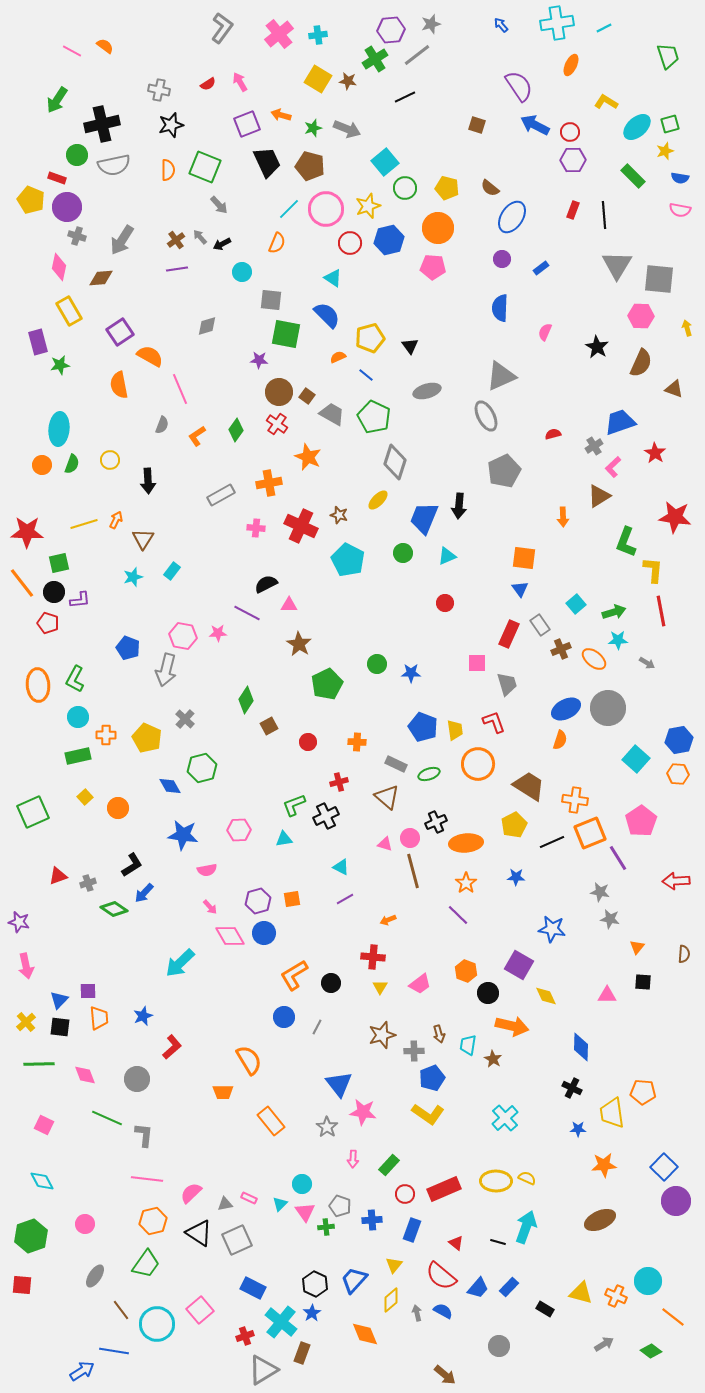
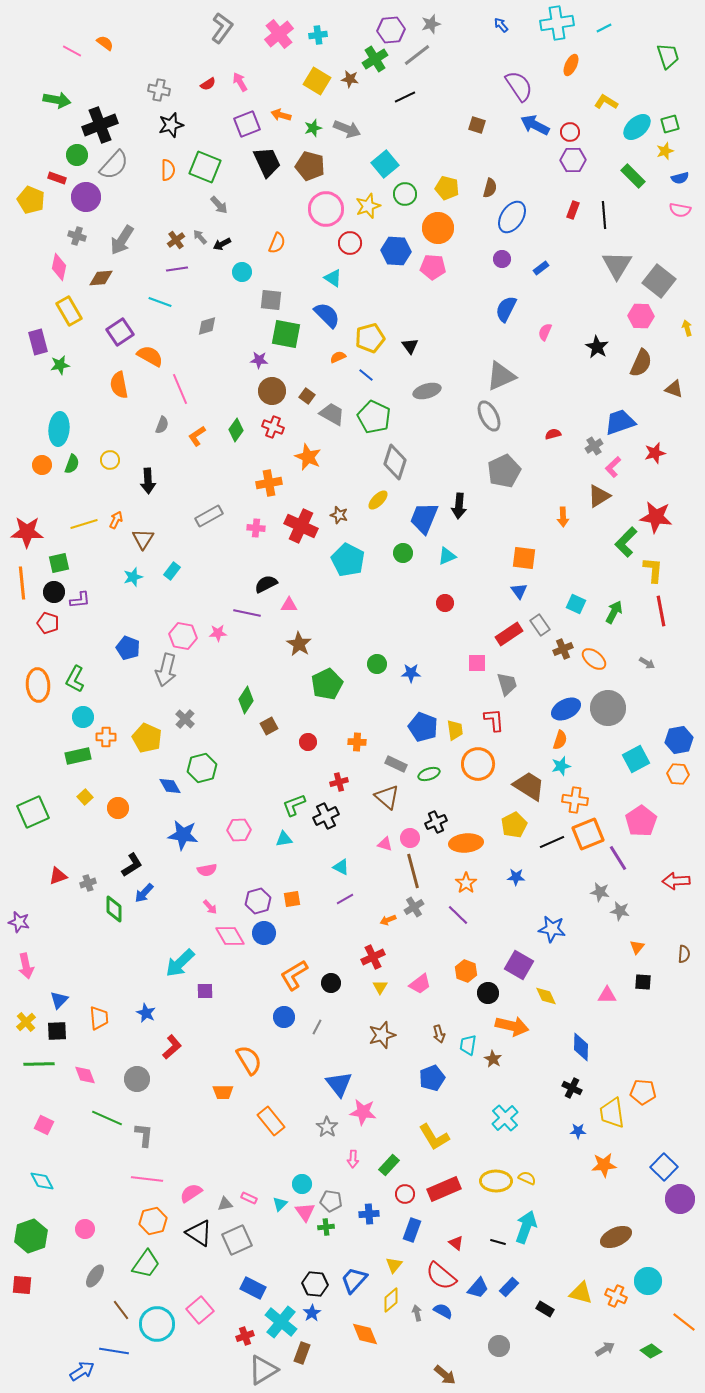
orange semicircle at (105, 46): moved 3 px up
yellow square at (318, 79): moved 1 px left, 2 px down
brown star at (348, 81): moved 2 px right, 2 px up
green arrow at (57, 100): rotated 112 degrees counterclockwise
black cross at (102, 124): moved 2 px left, 1 px down; rotated 8 degrees counterclockwise
cyan square at (385, 162): moved 2 px down
gray semicircle at (114, 165): rotated 36 degrees counterclockwise
blue semicircle at (680, 178): rotated 24 degrees counterclockwise
green circle at (405, 188): moved 6 px down
brown semicircle at (490, 188): rotated 114 degrees counterclockwise
purple circle at (67, 207): moved 19 px right, 10 px up
cyan line at (289, 209): moved 129 px left, 93 px down; rotated 65 degrees clockwise
blue hexagon at (389, 240): moved 7 px right, 11 px down; rotated 16 degrees clockwise
gray square at (659, 279): moved 2 px down; rotated 32 degrees clockwise
blue semicircle at (500, 308): moved 6 px right, 1 px down; rotated 24 degrees clockwise
brown circle at (279, 392): moved 7 px left, 1 px up
gray ellipse at (486, 416): moved 3 px right
red cross at (277, 424): moved 4 px left, 3 px down; rotated 15 degrees counterclockwise
red star at (655, 453): rotated 25 degrees clockwise
gray rectangle at (221, 495): moved 12 px left, 21 px down
red star at (675, 517): moved 19 px left
green L-shape at (626, 542): rotated 24 degrees clockwise
orange line at (22, 583): rotated 32 degrees clockwise
blue triangle at (520, 589): moved 1 px left, 2 px down
cyan square at (576, 604): rotated 24 degrees counterclockwise
green arrow at (614, 612): rotated 45 degrees counterclockwise
purple line at (247, 613): rotated 16 degrees counterclockwise
red rectangle at (509, 634): rotated 32 degrees clockwise
cyan star at (618, 640): moved 57 px left, 126 px down; rotated 12 degrees counterclockwise
brown cross at (561, 649): moved 2 px right
cyan circle at (78, 717): moved 5 px right
red L-shape at (494, 722): moved 2 px up; rotated 15 degrees clockwise
orange cross at (106, 735): moved 2 px down
cyan square at (636, 759): rotated 20 degrees clockwise
orange square at (590, 833): moved 2 px left, 1 px down
green diamond at (114, 909): rotated 56 degrees clockwise
gray star at (610, 919): moved 10 px right, 8 px up
red cross at (373, 957): rotated 30 degrees counterclockwise
purple square at (88, 991): moved 117 px right
blue star at (143, 1016): moved 3 px right, 3 px up; rotated 24 degrees counterclockwise
black square at (60, 1027): moved 3 px left, 4 px down; rotated 10 degrees counterclockwise
gray cross at (414, 1051): moved 144 px up; rotated 30 degrees counterclockwise
yellow L-shape at (428, 1114): moved 6 px right, 23 px down; rotated 24 degrees clockwise
blue star at (578, 1129): moved 2 px down
pink semicircle at (191, 1193): rotated 10 degrees clockwise
purple circle at (676, 1201): moved 4 px right, 2 px up
gray pentagon at (340, 1206): moved 9 px left, 5 px up; rotated 10 degrees counterclockwise
blue cross at (372, 1220): moved 3 px left, 6 px up
brown ellipse at (600, 1220): moved 16 px right, 17 px down
pink circle at (85, 1224): moved 5 px down
black hexagon at (315, 1284): rotated 20 degrees counterclockwise
orange line at (673, 1317): moved 11 px right, 5 px down
gray arrow at (604, 1344): moved 1 px right, 5 px down
